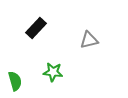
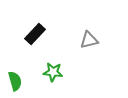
black rectangle: moved 1 px left, 6 px down
